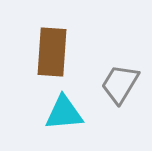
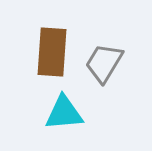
gray trapezoid: moved 16 px left, 21 px up
